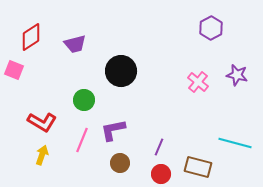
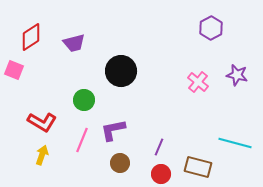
purple trapezoid: moved 1 px left, 1 px up
